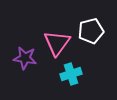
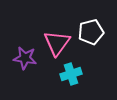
white pentagon: moved 1 px down
